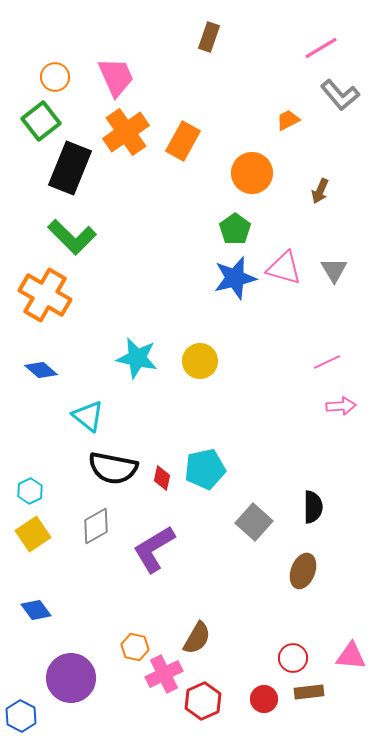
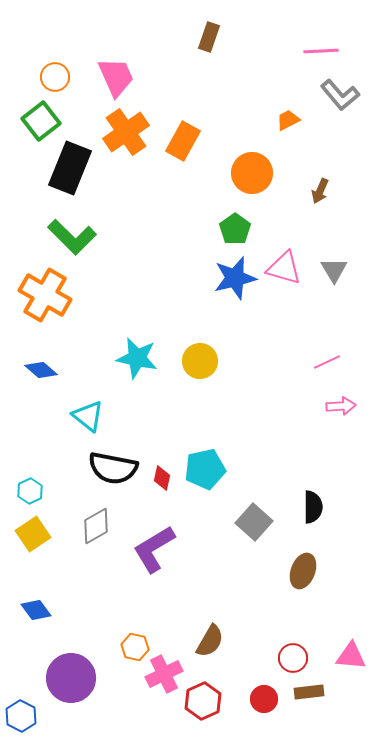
pink line at (321, 48): moved 3 px down; rotated 28 degrees clockwise
brown semicircle at (197, 638): moved 13 px right, 3 px down
